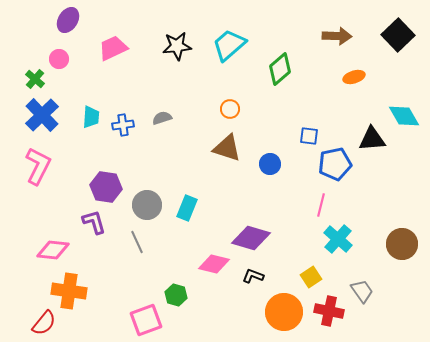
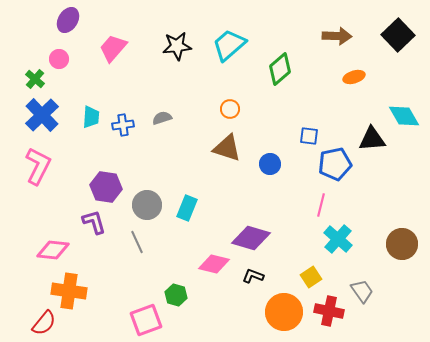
pink trapezoid at (113, 48): rotated 24 degrees counterclockwise
